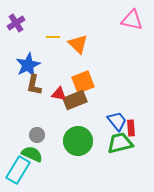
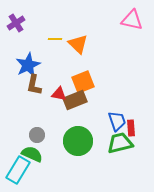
yellow line: moved 2 px right, 2 px down
blue trapezoid: rotated 20 degrees clockwise
